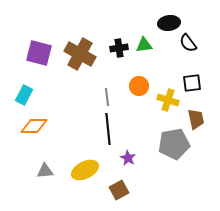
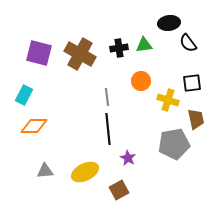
orange circle: moved 2 px right, 5 px up
yellow ellipse: moved 2 px down
